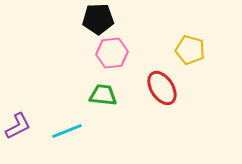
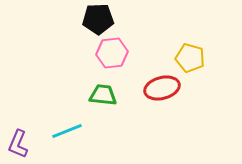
yellow pentagon: moved 8 px down
red ellipse: rotated 72 degrees counterclockwise
purple L-shape: moved 18 px down; rotated 140 degrees clockwise
